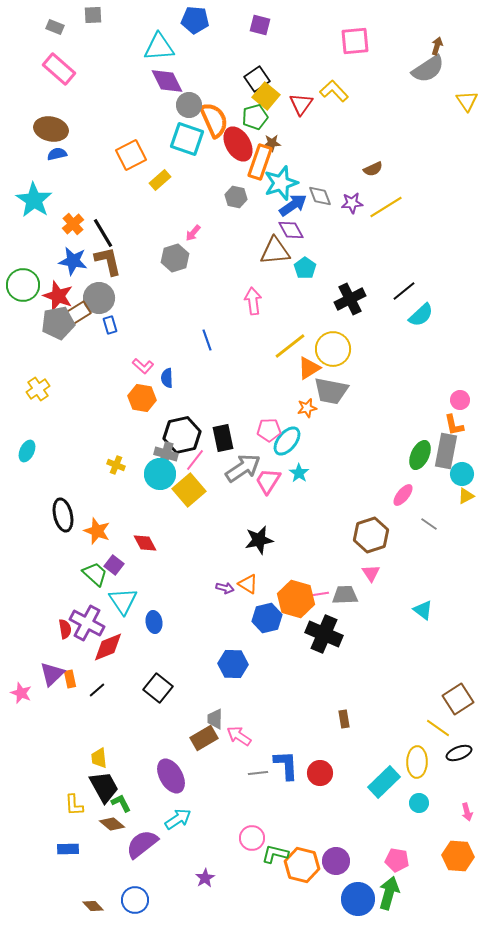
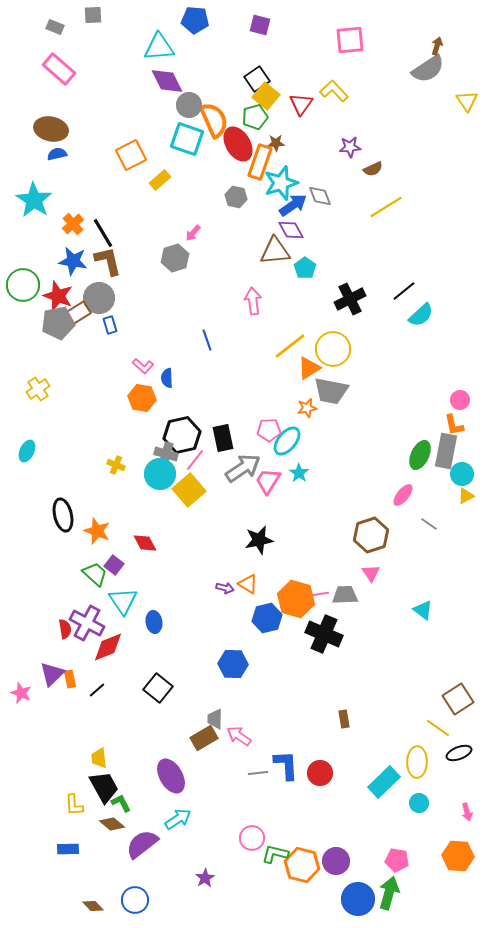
pink square at (355, 41): moved 5 px left, 1 px up
brown star at (272, 143): moved 4 px right
purple star at (352, 203): moved 2 px left, 56 px up
